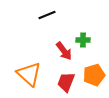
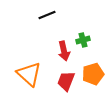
green cross: rotated 16 degrees counterclockwise
red arrow: rotated 24 degrees clockwise
orange pentagon: moved 1 px left, 1 px up
red trapezoid: moved 1 px up
